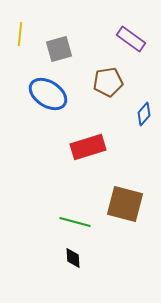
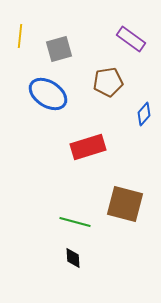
yellow line: moved 2 px down
